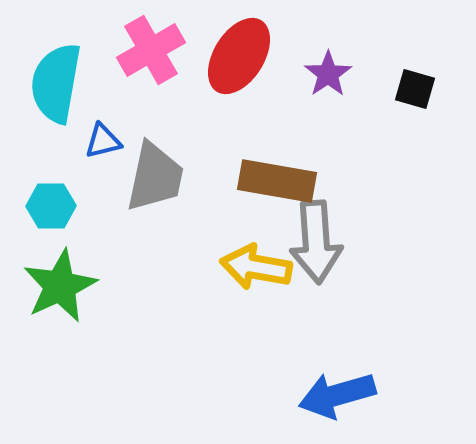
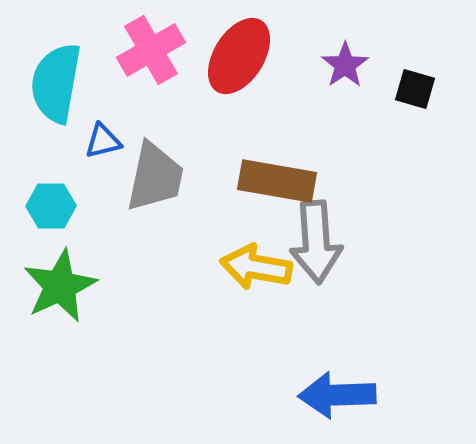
purple star: moved 17 px right, 9 px up
blue arrow: rotated 14 degrees clockwise
